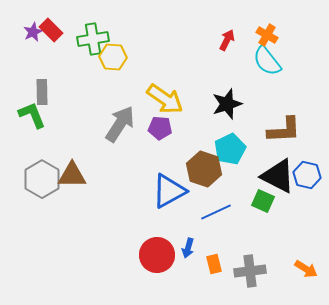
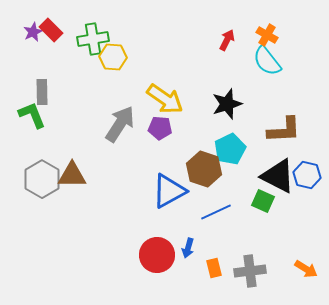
orange rectangle: moved 4 px down
